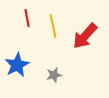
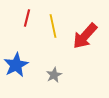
red line: rotated 24 degrees clockwise
blue star: moved 1 px left
gray star: rotated 14 degrees counterclockwise
